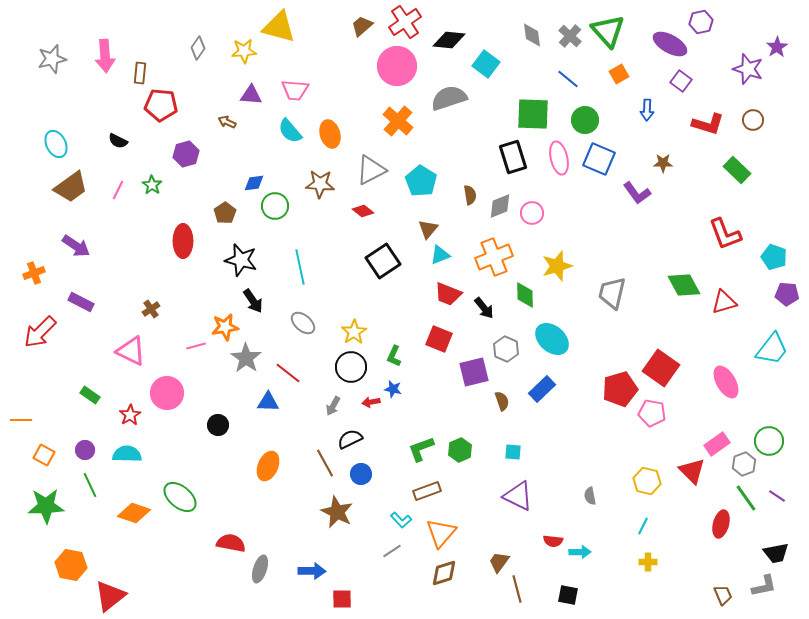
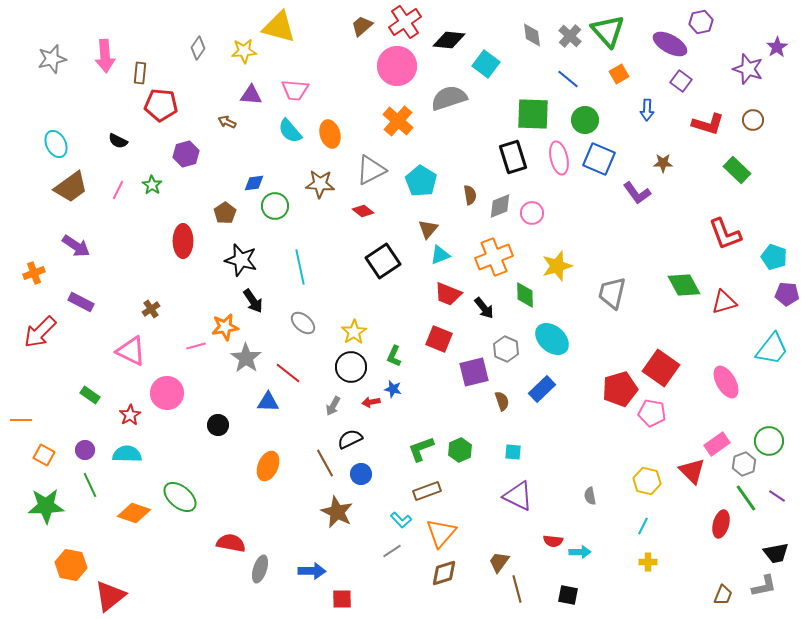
brown trapezoid at (723, 595): rotated 45 degrees clockwise
